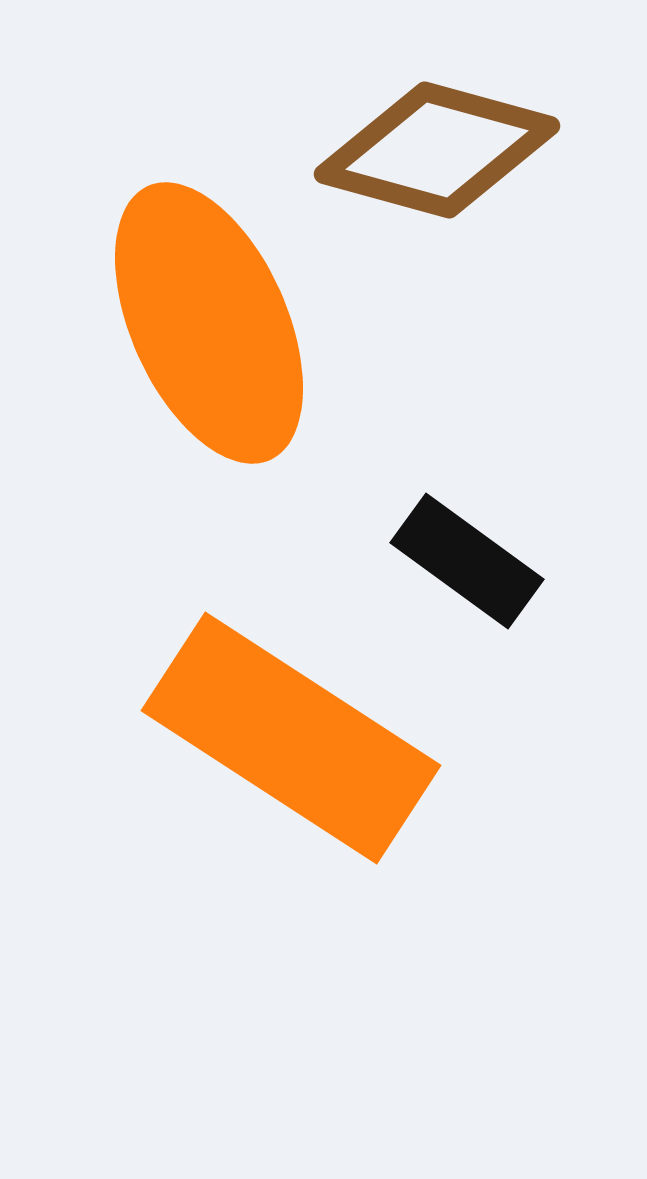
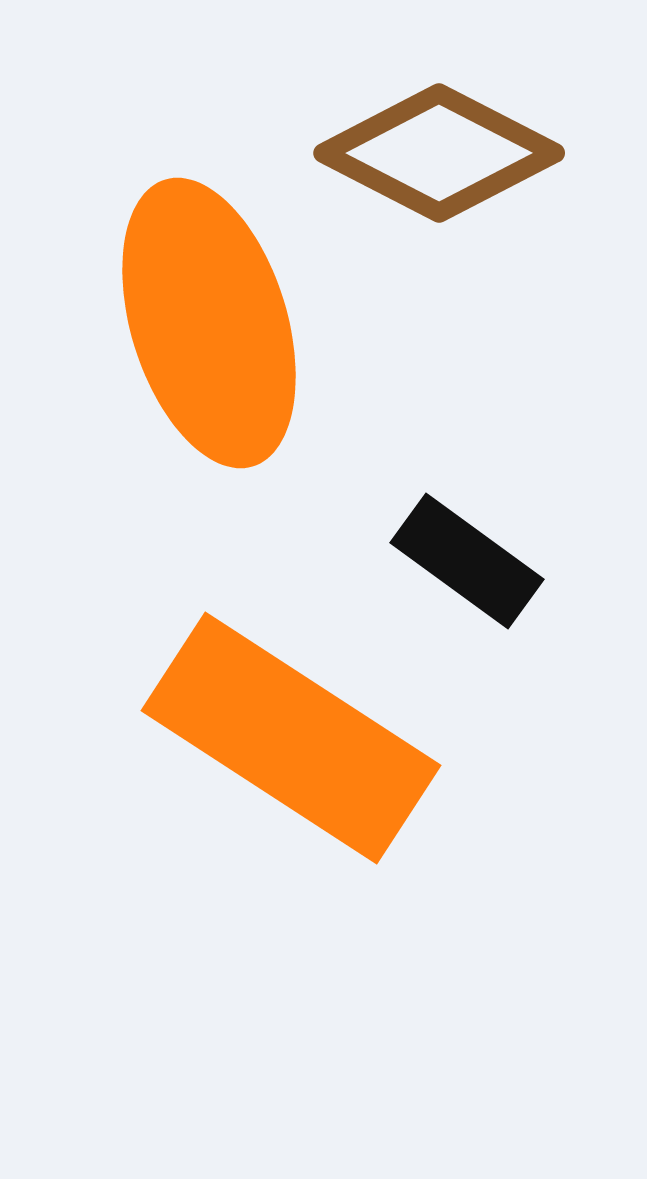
brown diamond: moved 2 px right, 3 px down; rotated 12 degrees clockwise
orange ellipse: rotated 7 degrees clockwise
